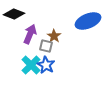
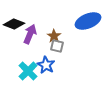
black diamond: moved 10 px down
gray square: moved 11 px right
cyan cross: moved 3 px left, 6 px down
